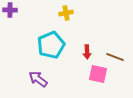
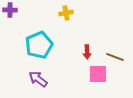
cyan pentagon: moved 12 px left
pink square: rotated 12 degrees counterclockwise
